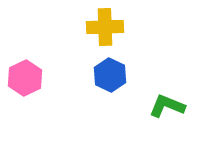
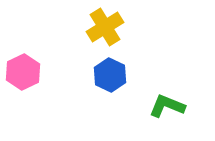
yellow cross: rotated 30 degrees counterclockwise
pink hexagon: moved 2 px left, 6 px up
